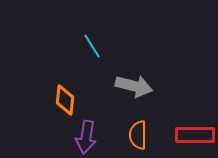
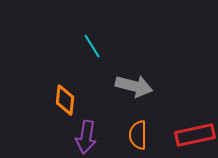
red rectangle: rotated 12 degrees counterclockwise
